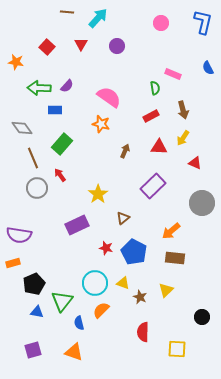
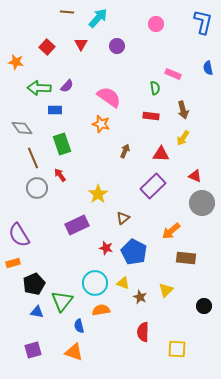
pink circle at (161, 23): moved 5 px left, 1 px down
blue semicircle at (208, 68): rotated 16 degrees clockwise
red rectangle at (151, 116): rotated 35 degrees clockwise
green rectangle at (62, 144): rotated 60 degrees counterclockwise
red triangle at (159, 147): moved 2 px right, 7 px down
red triangle at (195, 163): moved 13 px down
purple semicircle at (19, 235): rotated 50 degrees clockwise
brown rectangle at (175, 258): moved 11 px right
orange semicircle at (101, 310): rotated 36 degrees clockwise
black circle at (202, 317): moved 2 px right, 11 px up
blue semicircle at (79, 323): moved 3 px down
